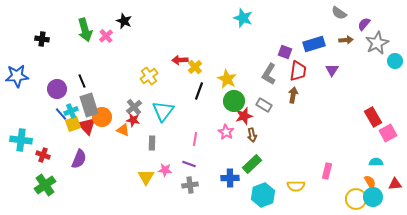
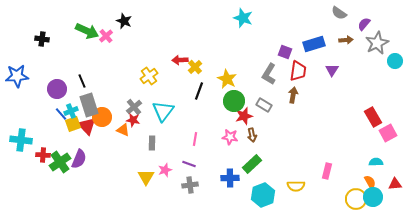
green arrow at (85, 30): moved 2 px right, 1 px down; rotated 50 degrees counterclockwise
pink star at (226, 132): moved 4 px right, 5 px down; rotated 21 degrees counterclockwise
red cross at (43, 155): rotated 16 degrees counterclockwise
pink star at (165, 170): rotated 24 degrees counterclockwise
green cross at (45, 185): moved 15 px right, 23 px up
